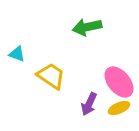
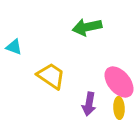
cyan triangle: moved 3 px left, 7 px up
purple arrow: rotated 15 degrees counterclockwise
yellow ellipse: rotated 70 degrees counterclockwise
